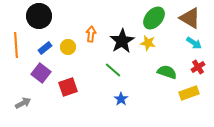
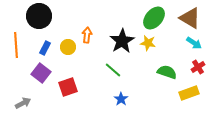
orange arrow: moved 4 px left, 1 px down
blue rectangle: rotated 24 degrees counterclockwise
